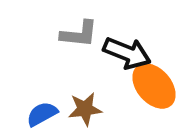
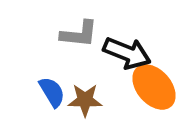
orange ellipse: moved 1 px down
brown star: moved 9 px up; rotated 8 degrees clockwise
blue semicircle: moved 10 px right, 22 px up; rotated 88 degrees clockwise
